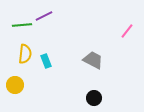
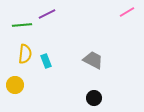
purple line: moved 3 px right, 2 px up
pink line: moved 19 px up; rotated 21 degrees clockwise
